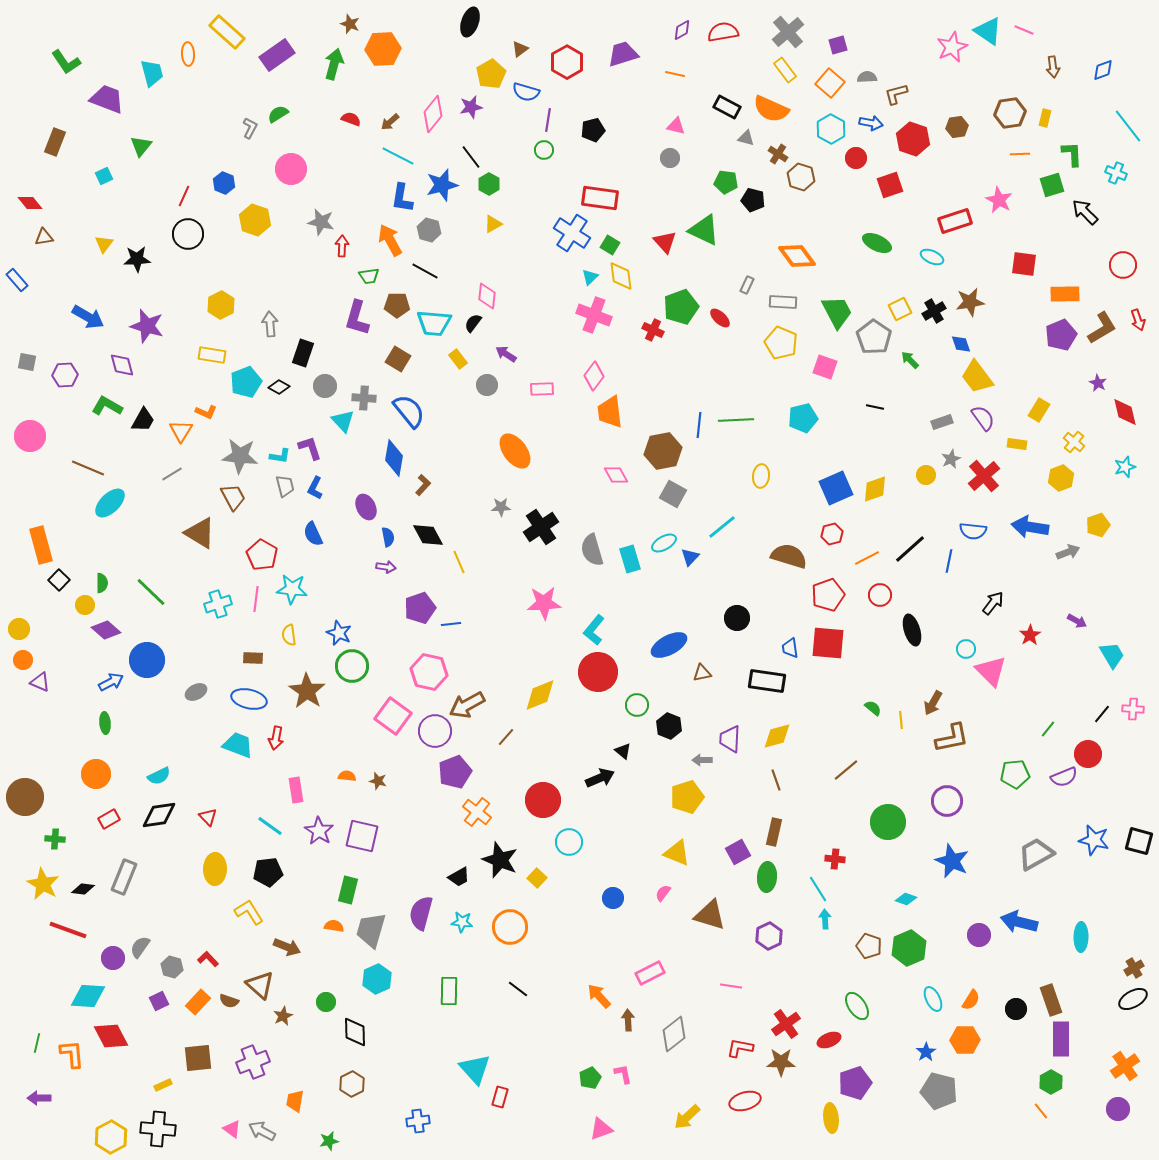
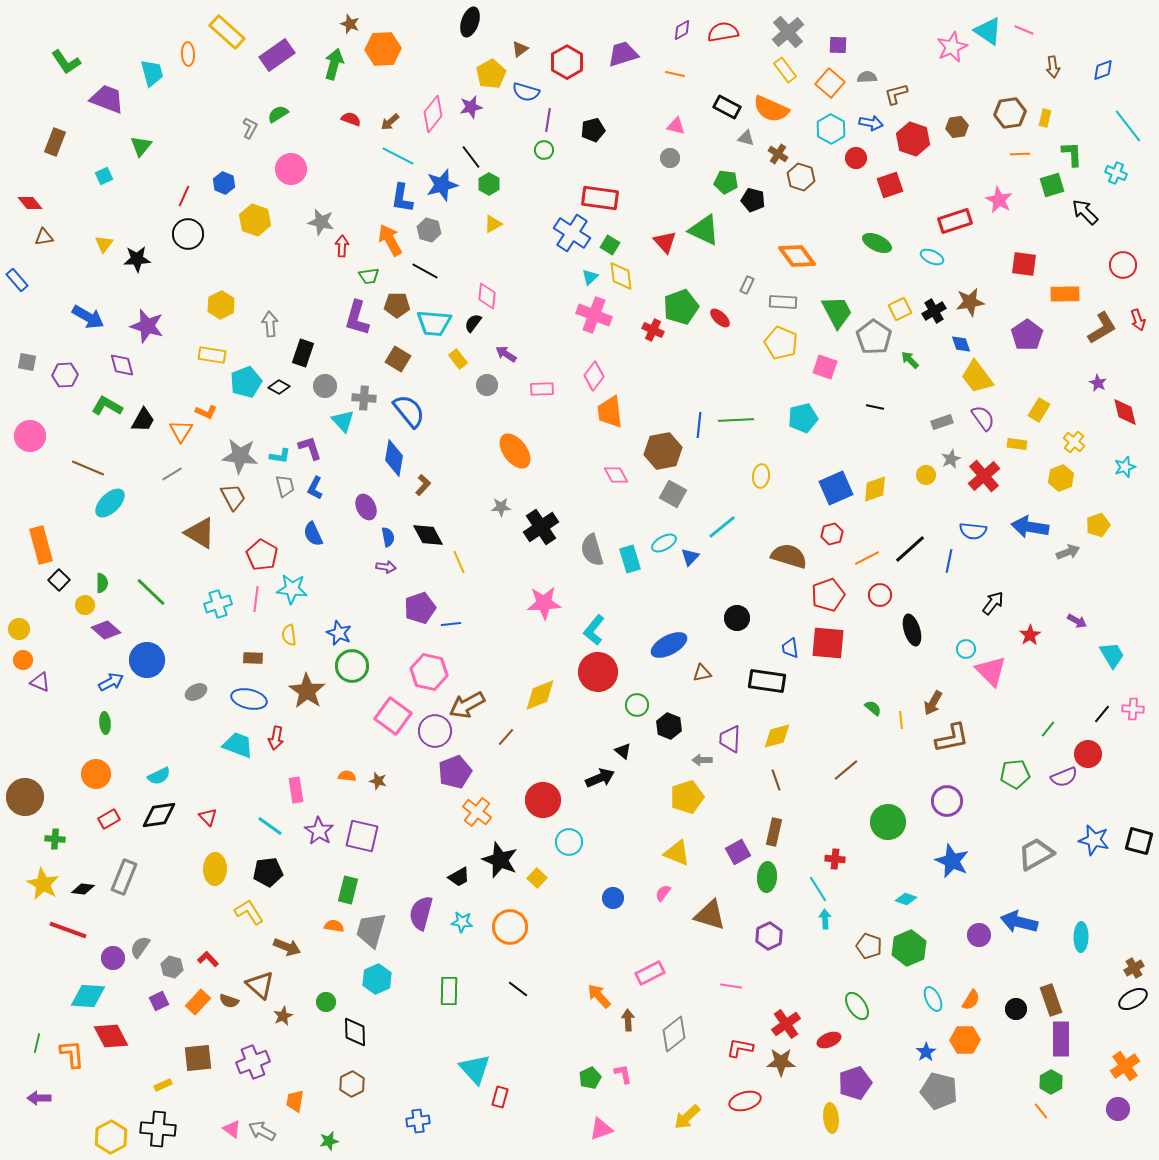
purple square at (838, 45): rotated 18 degrees clockwise
purple pentagon at (1061, 335): moved 34 px left; rotated 12 degrees counterclockwise
